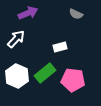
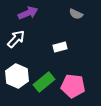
green rectangle: moved 1 px left, 9 px down
pink pentagon: moved 6 px down
